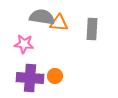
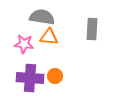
orange triangle: moved 10 px left, 14 px down
